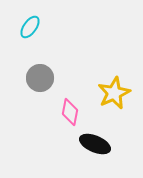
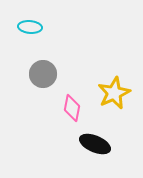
cyan ellipse: rotated 60 degrees clockwise
gray circle: moved 3 px right, 4 px up
pink diamond: moved 2 px right, 4 px up
